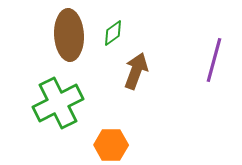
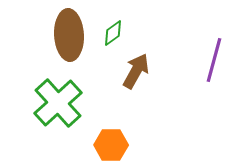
brown arrow: rotated 9 degrees clockwise
green cross: rotated 15 degrees counterclockwise
